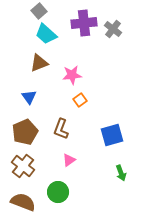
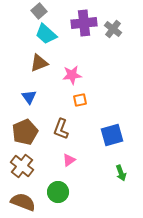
orange square: rotated 24 degrees clockwise
brown cross: moved 1 px left
